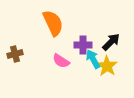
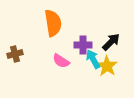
orange semicircle: rotated 16 degrees clockwise
